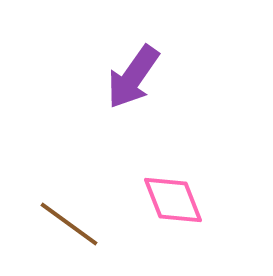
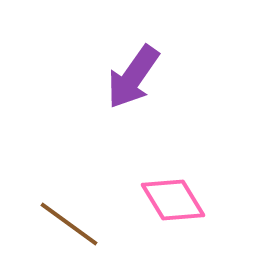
pink diamond: rotated 10 degrees counterclockwise
